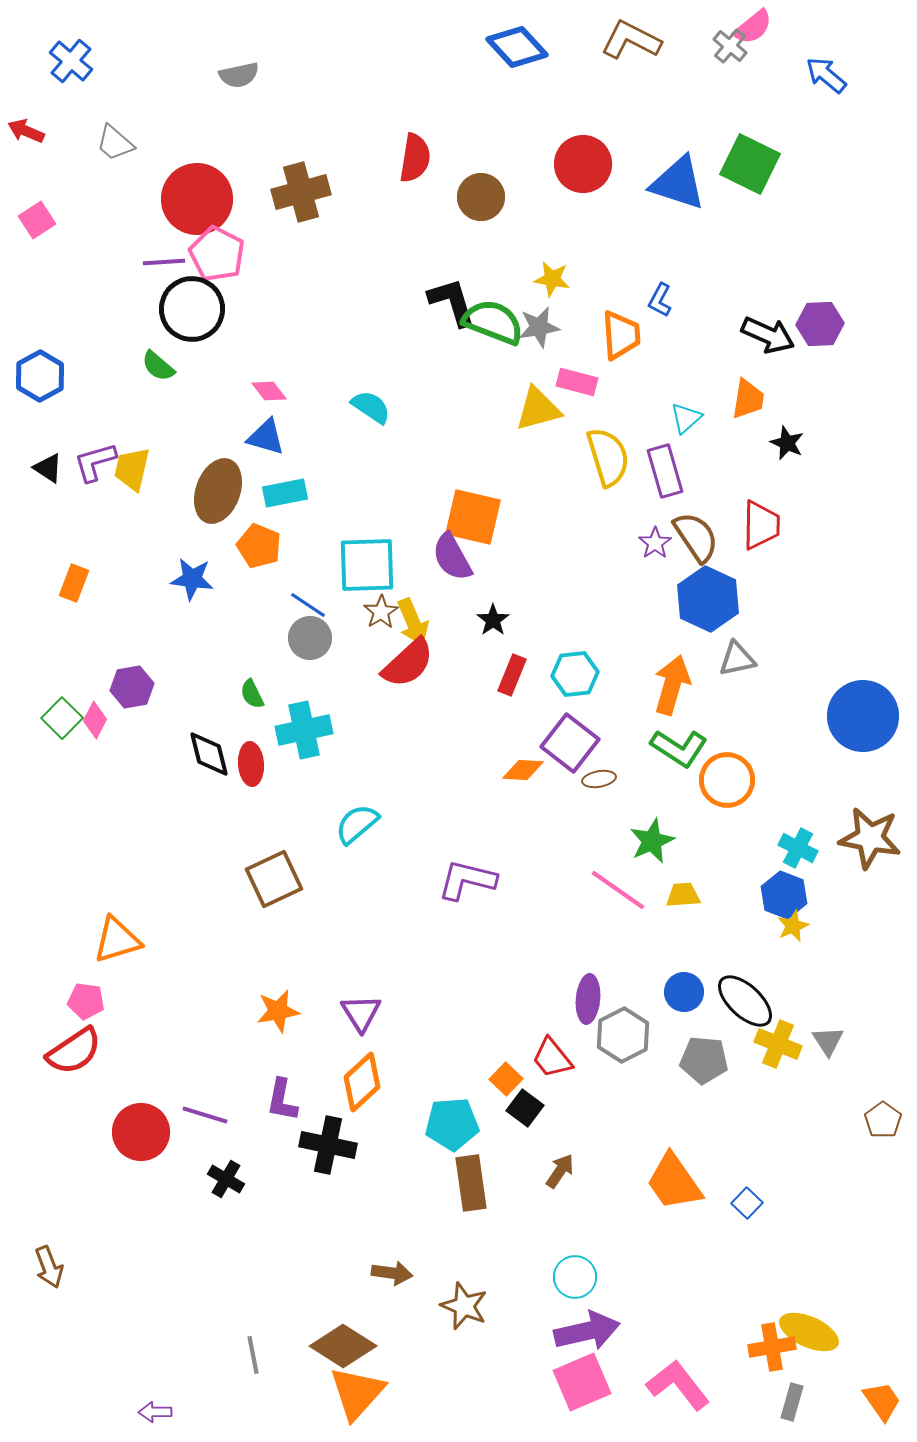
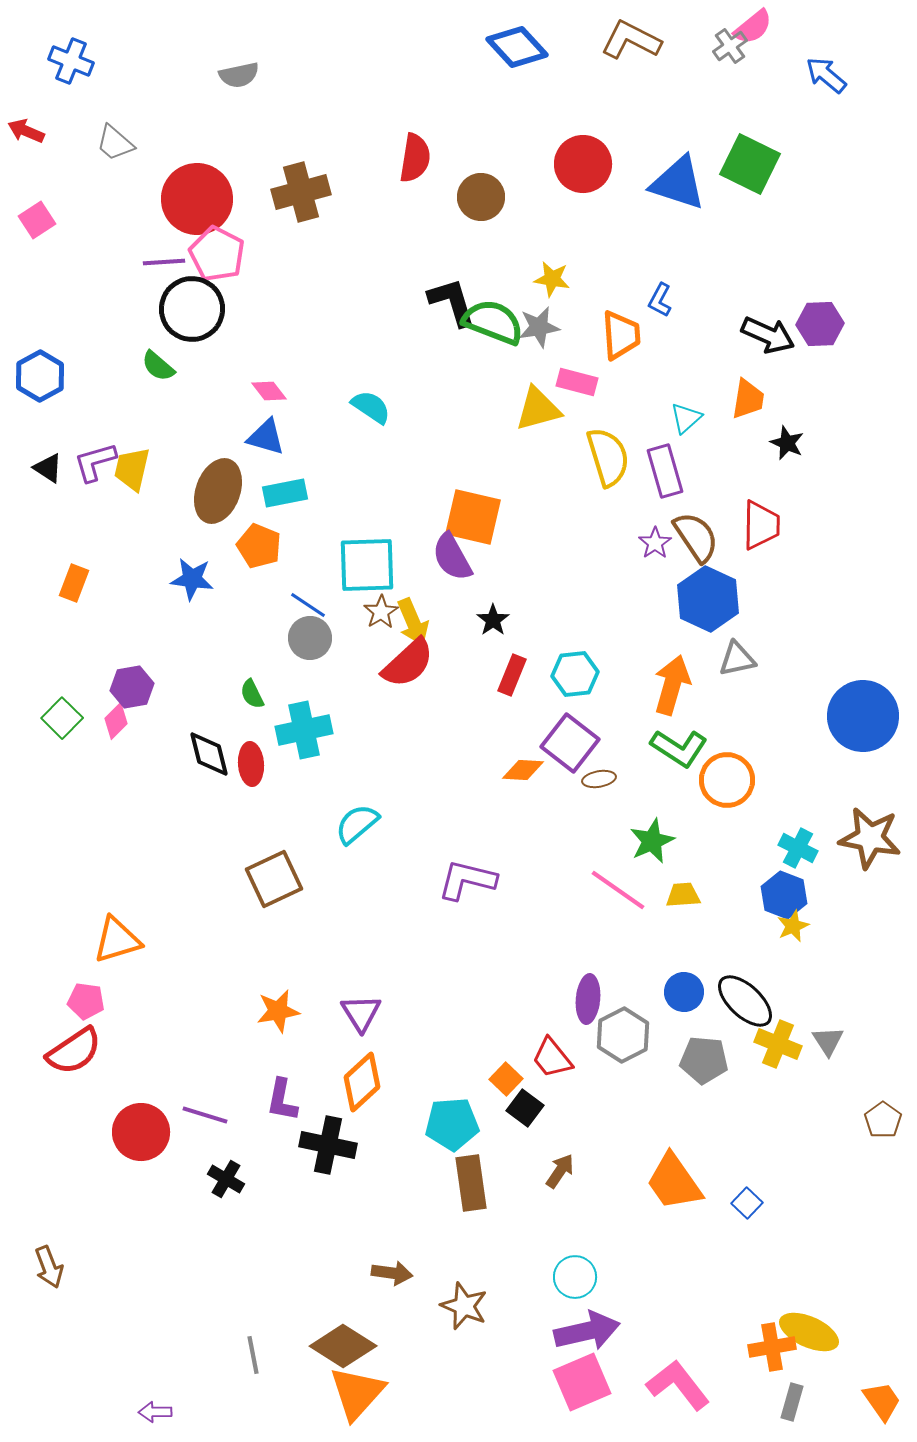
gray cross at (730, 46): rotated 16 degrees clockwise
blue cross at (71, 61): rotated 18 degrees counterclockwise
pink diamond at (95, 720): moved 21 px right, 1 px down; rotated 18 degrees clockwise
